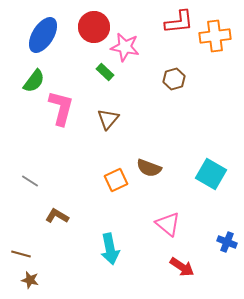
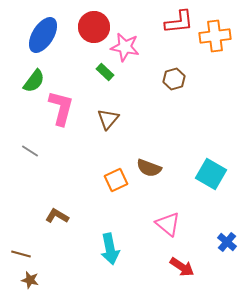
gray line: moved 30 px up
blue cross: rotated 18 degrees clockwise
